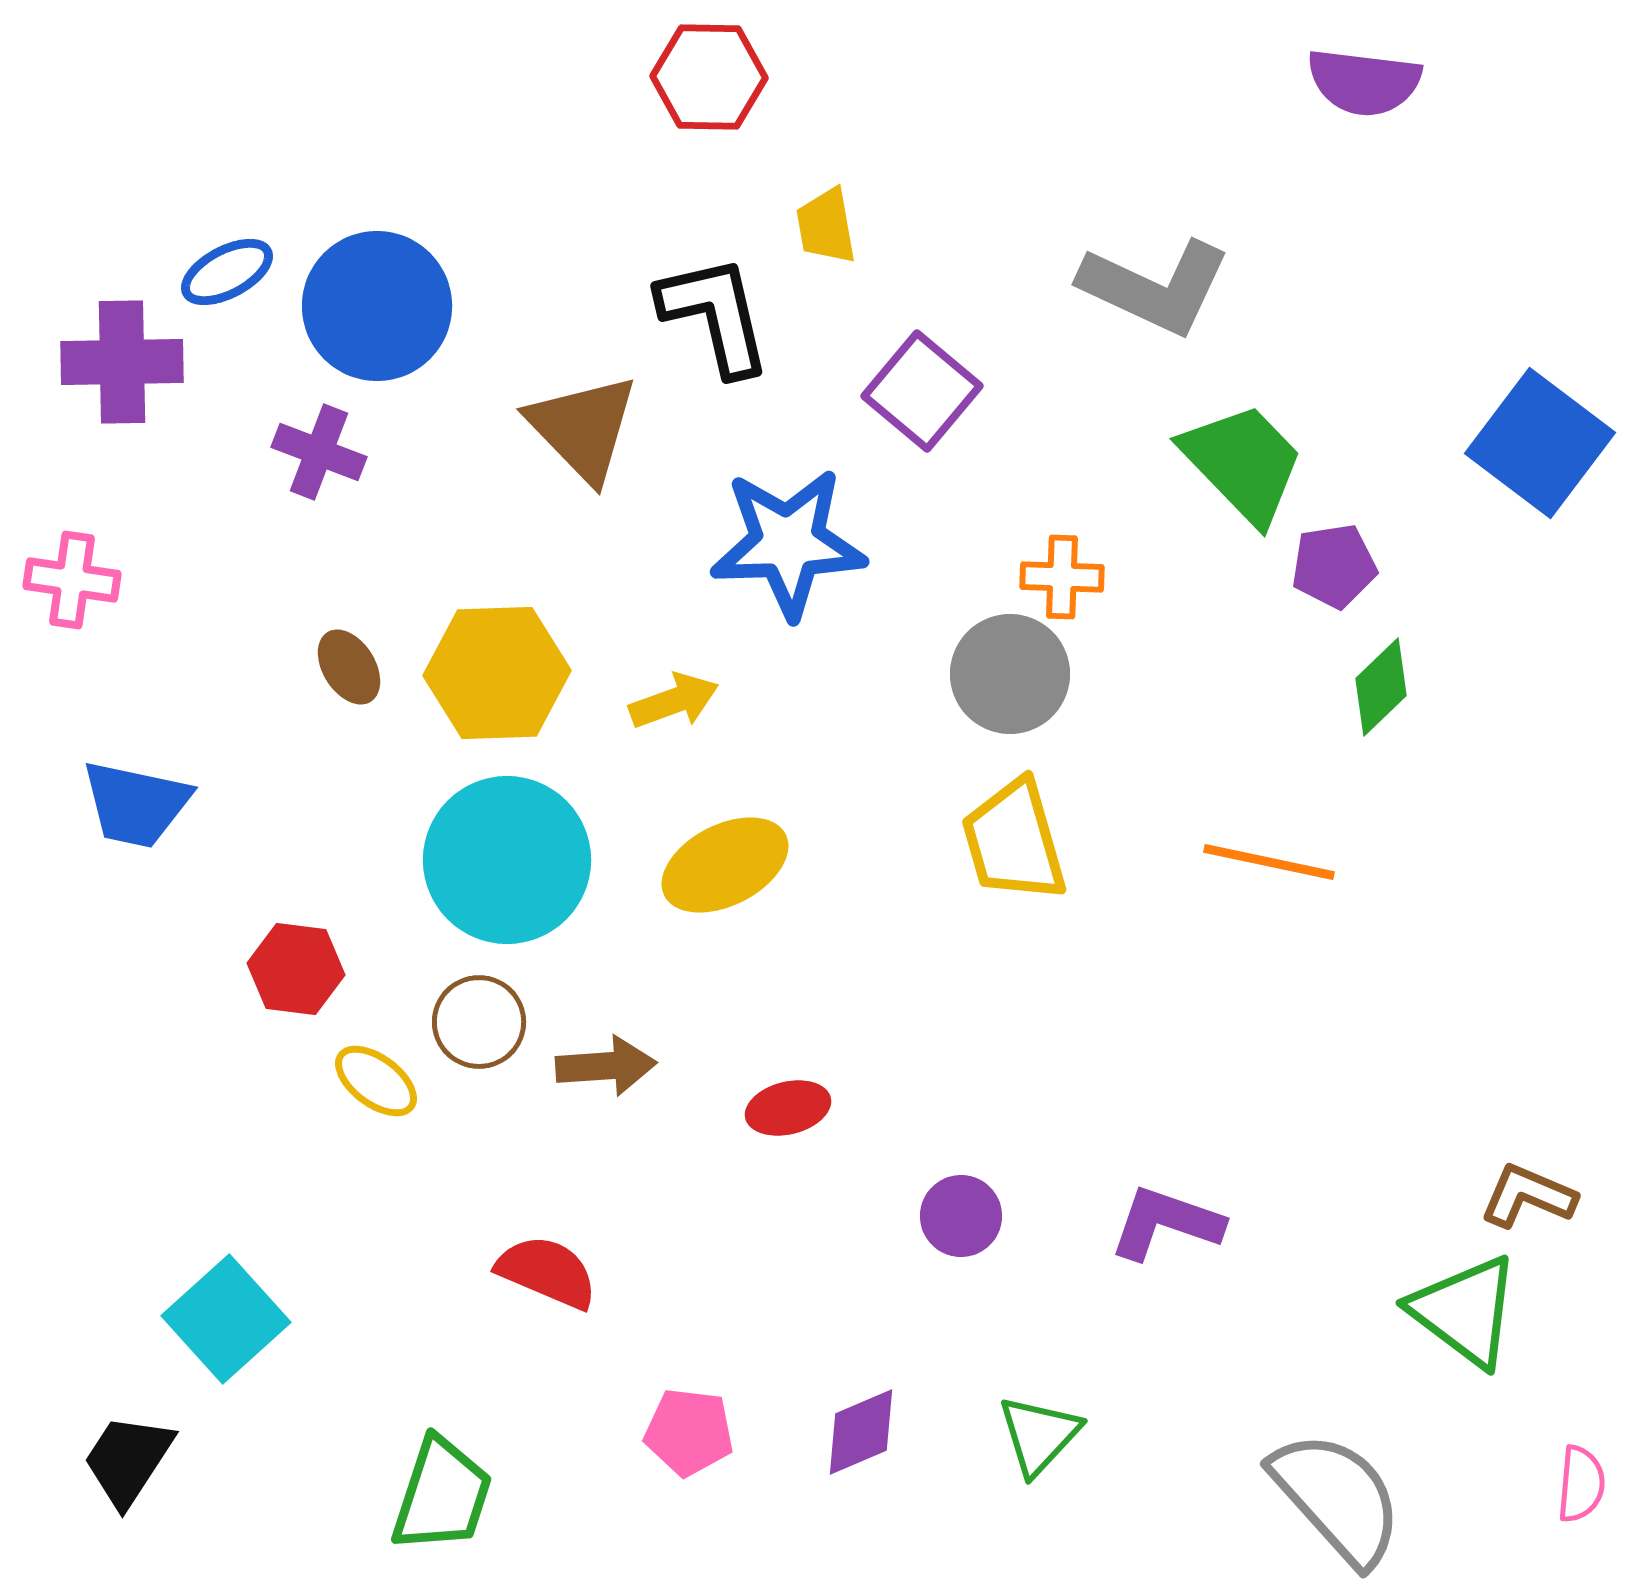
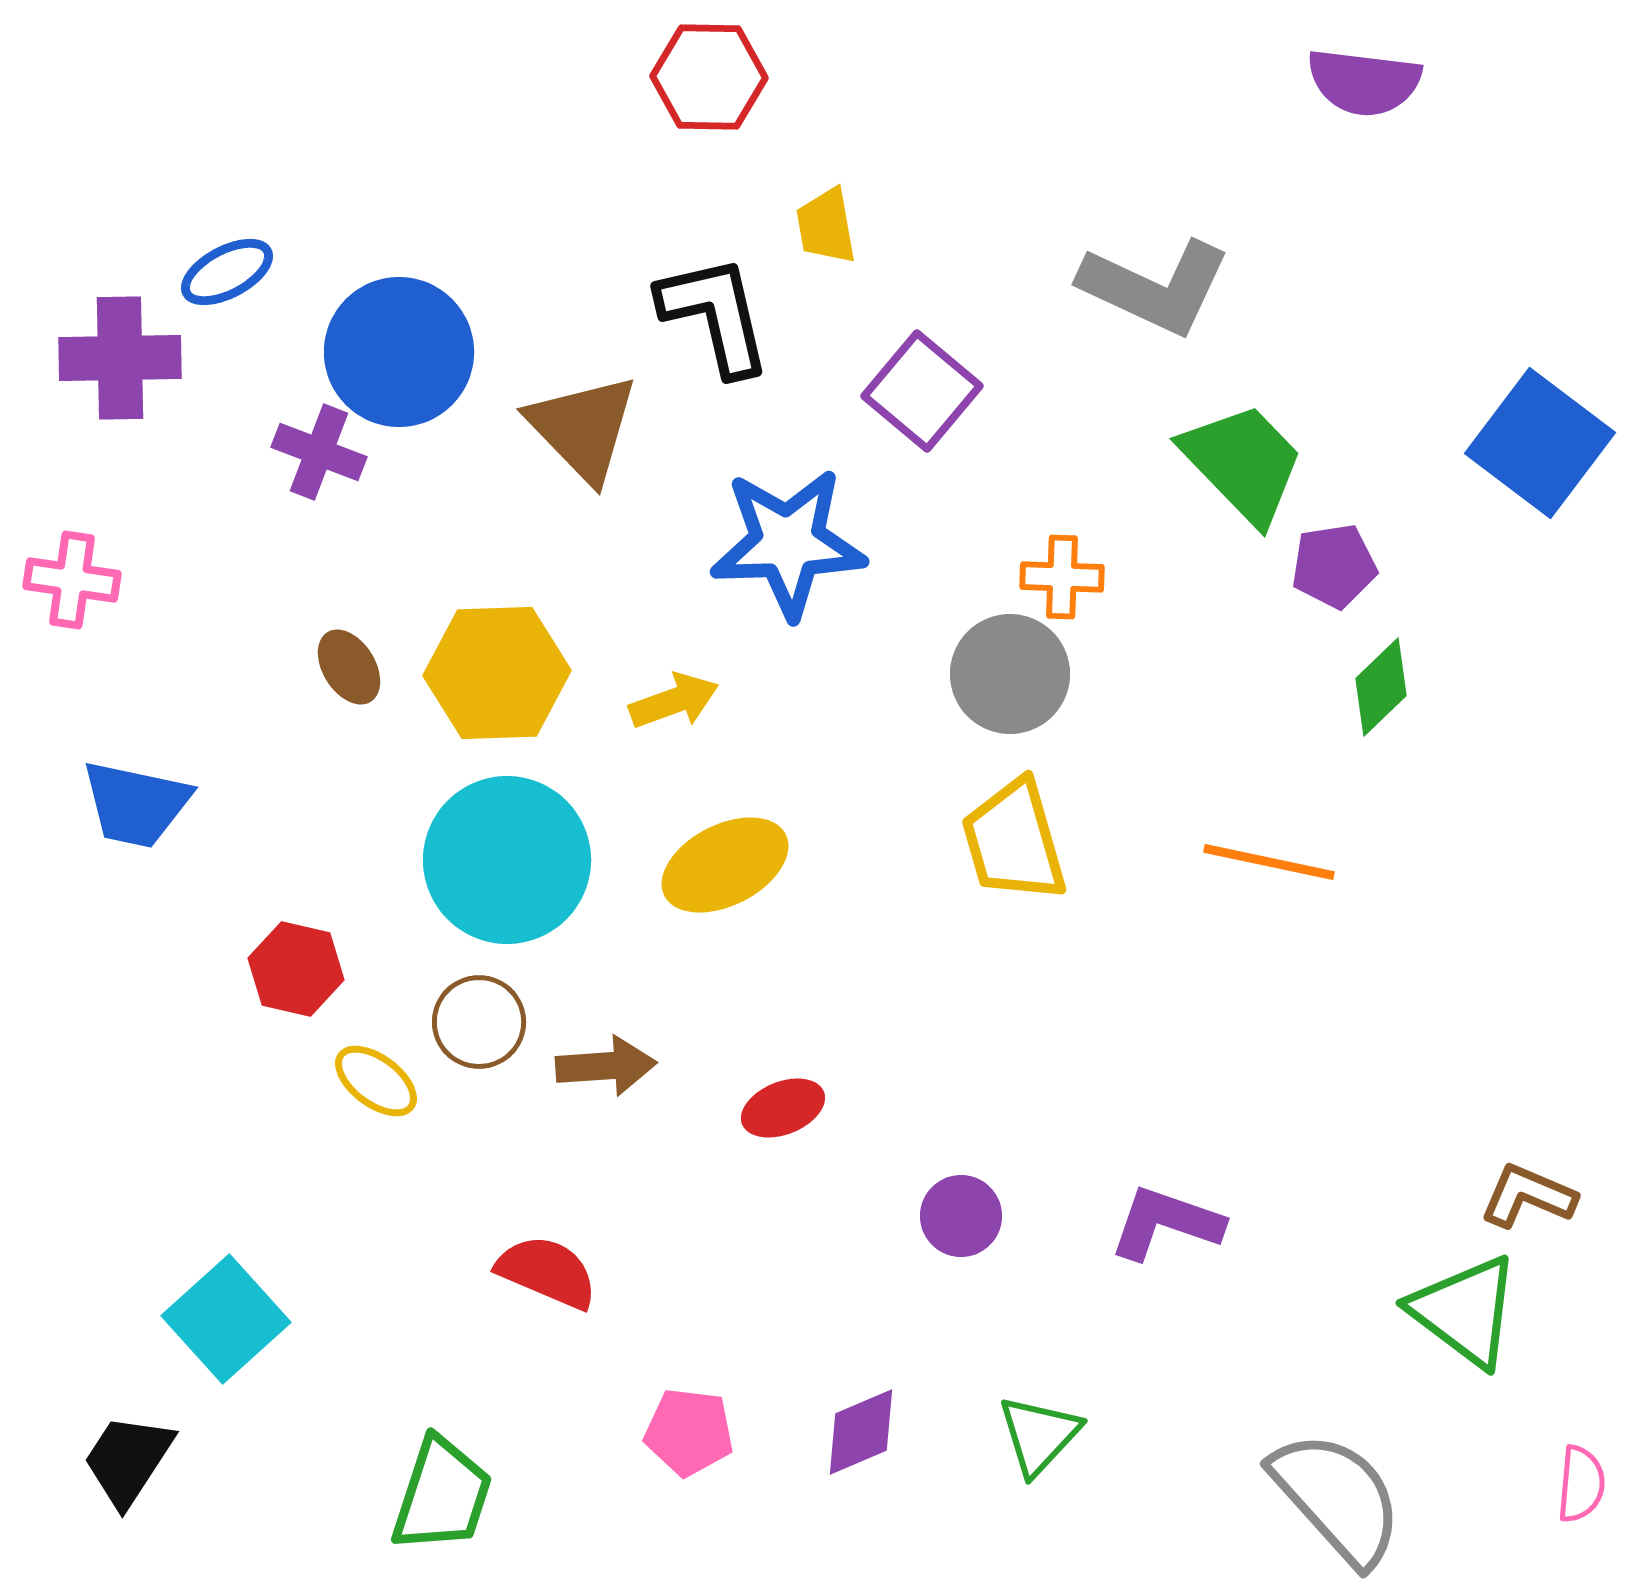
blue circle at (377, 306): moved 22 px right, 46 px down
purple cross at (122, 362): moved 2 px left, 4 px up
red hexagon at (296, 969): rotated 6 degrees clockwise
red ellipse at (788, 1108): moved 5 px left; rotated 8 degrees counterclockwise
